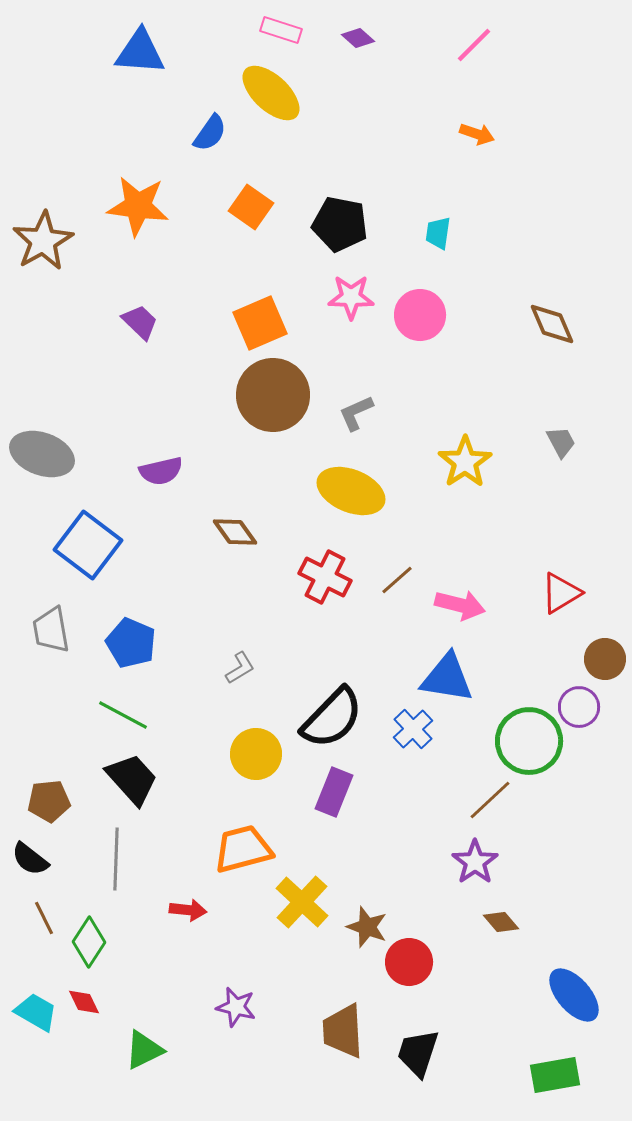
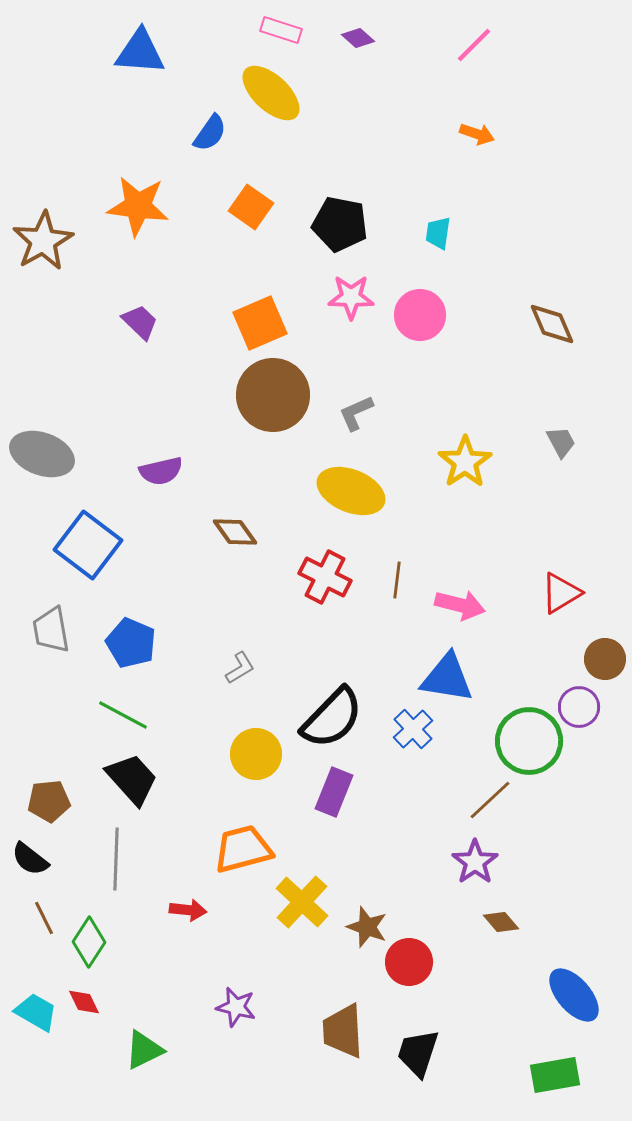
brown line at (397, 580): rotated 42 degrees counterclockwise
